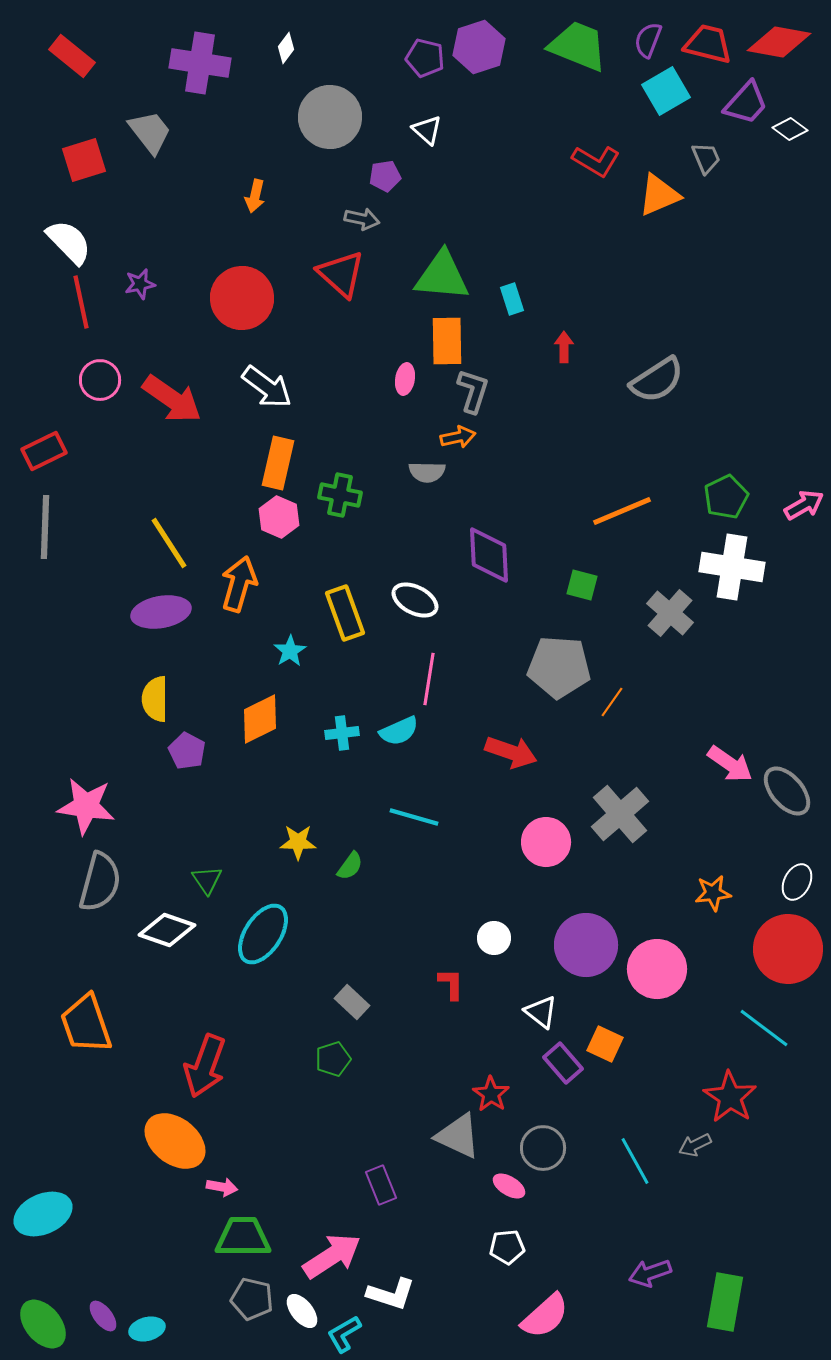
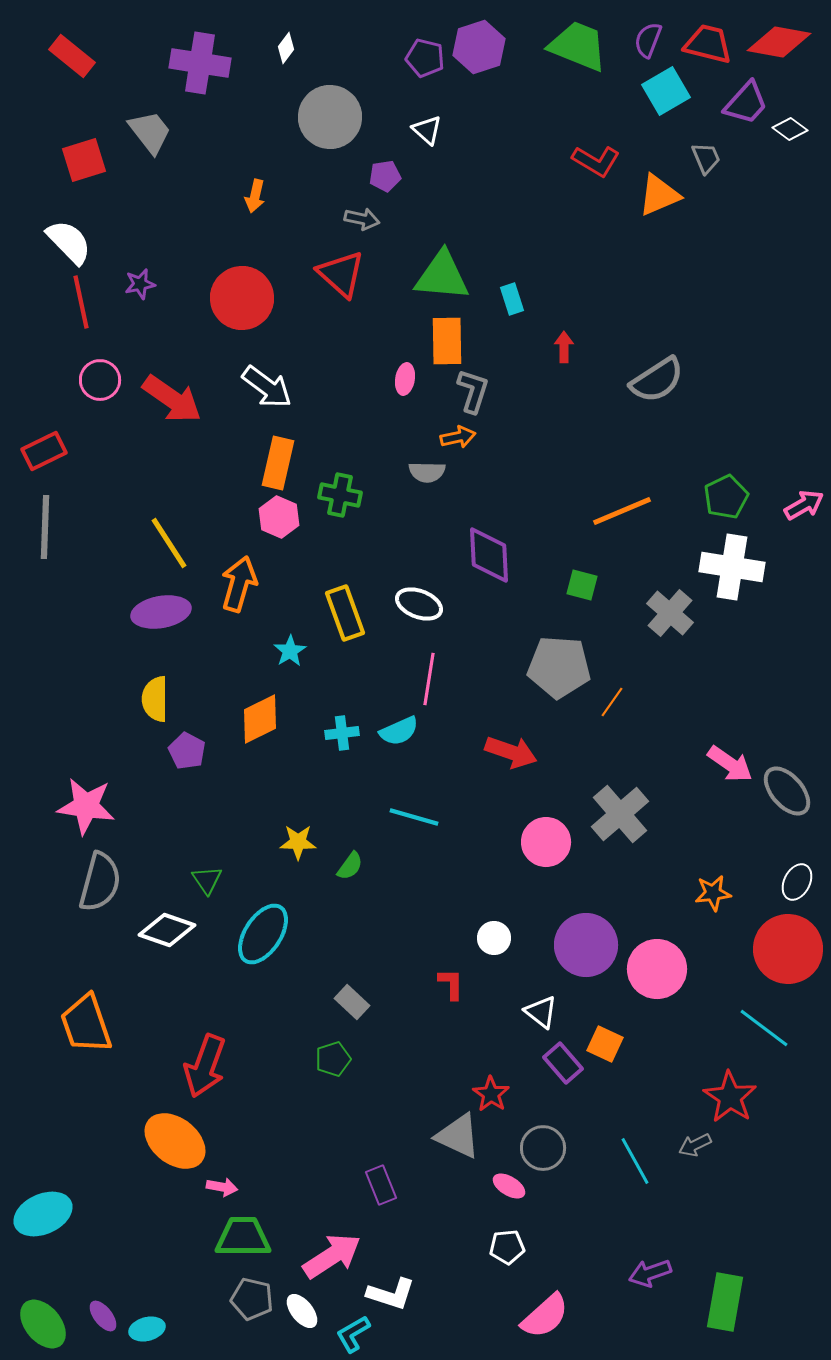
white ellipse at (415, 600): moved 4 px right, 4 px down; rotated 6 degrees counterclockwise
cyan L-shape at (344, 1334): moved 9 px right
